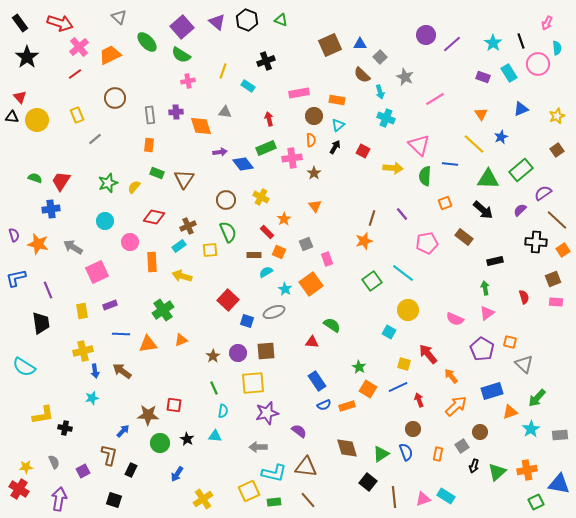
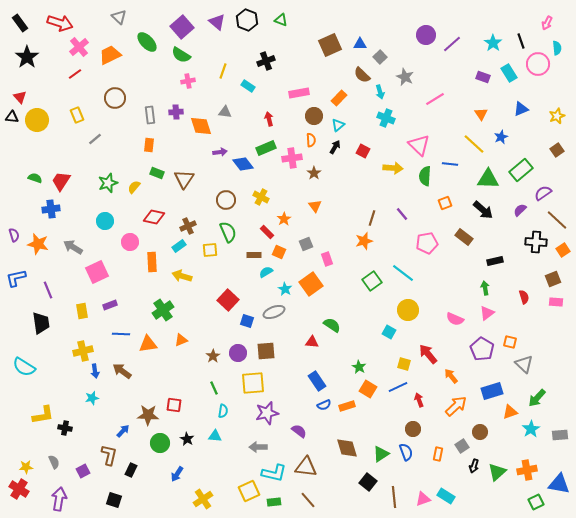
orange rectangle at (337, 100): moved 2 px right, 2 px up; rotated 56 degrees counterclockwise
